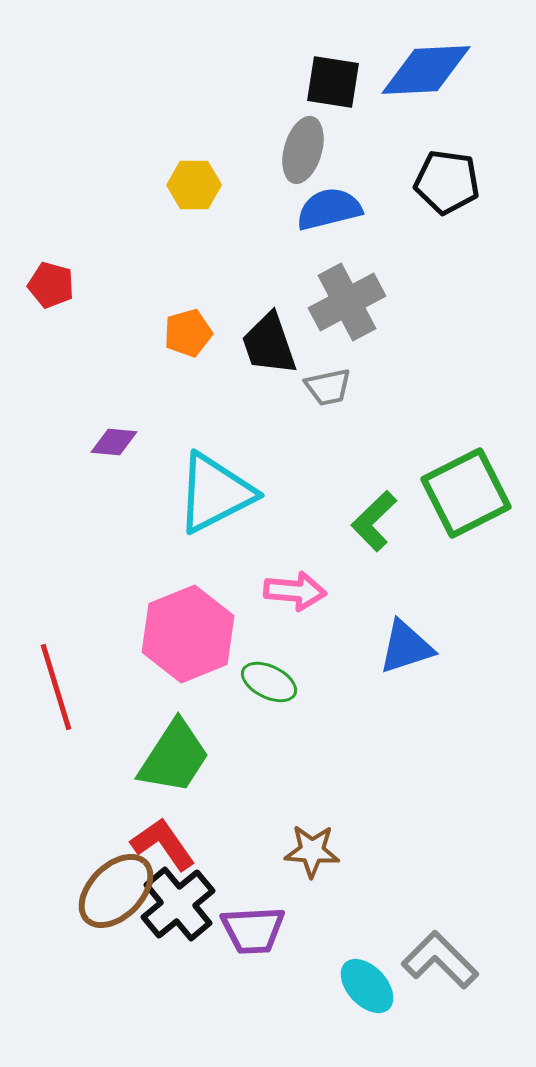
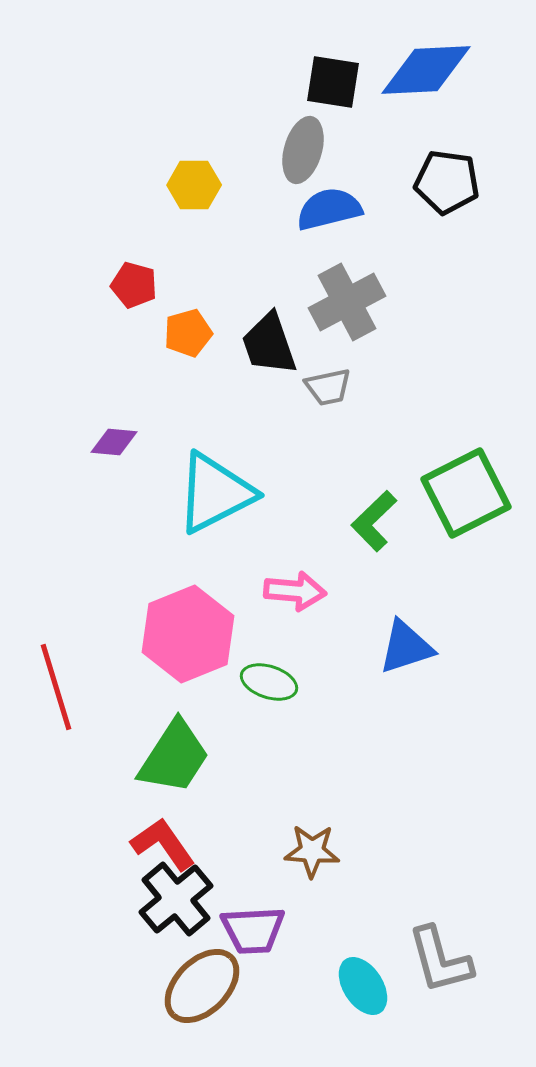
red pentagon: moved 83 px right
green ellipse: rotated 8 degrees counterclockwise
brown ellipse: moved 86 px right, 95 px down
black cross: moved 2 px left, 5 px up
gray L-shape: rotated 150 degrees counterclockwise
cyan ellipse: moved 4 px left; rotated 10 degrees clockwise
